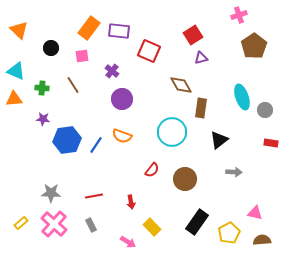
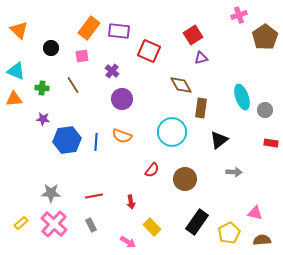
brown pentagon at (254, 46): moved 11 px right, 9 px up
blue line at (96, 145): moved 3 px up; rotated 30 degrees counterclockwise
